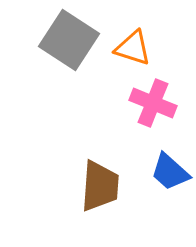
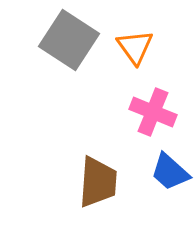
orange triangle: moved 2 px right, 1 px up; rotated 36 degrees clockwise
pink cross: moved 9 px down
brown trapezoid: moved 2 px left, 4 px up
